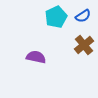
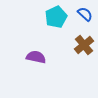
blue semicircle: moved 2 px right, 2 px up; rotated 105 degrees counterclockwise
